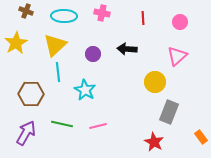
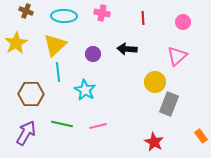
pink circle: moved 3 px right
gray rectangle: moved 8 px up
orange rectangle: moved 1 px up
